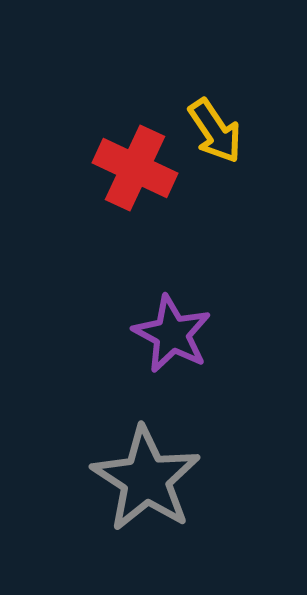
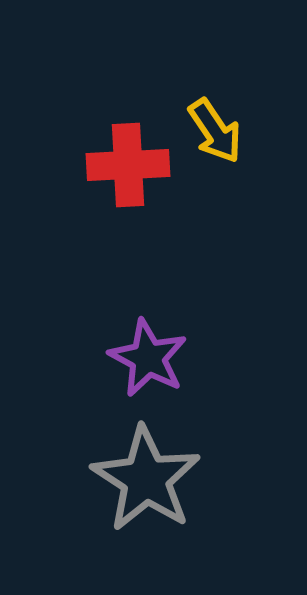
red cross: moved 7 px left, 3 px up; rotated 28 degrees counterclockwise
purple star: moved 24 px left, 24 px down
